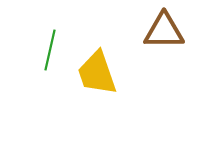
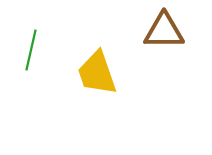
green line: moved 19 px left
